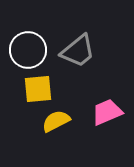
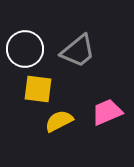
white circle: moved 3 px left, 1 px up
yellow square: rotated 12 degrees clockwise
yellow semicircle: moved 3 px right
